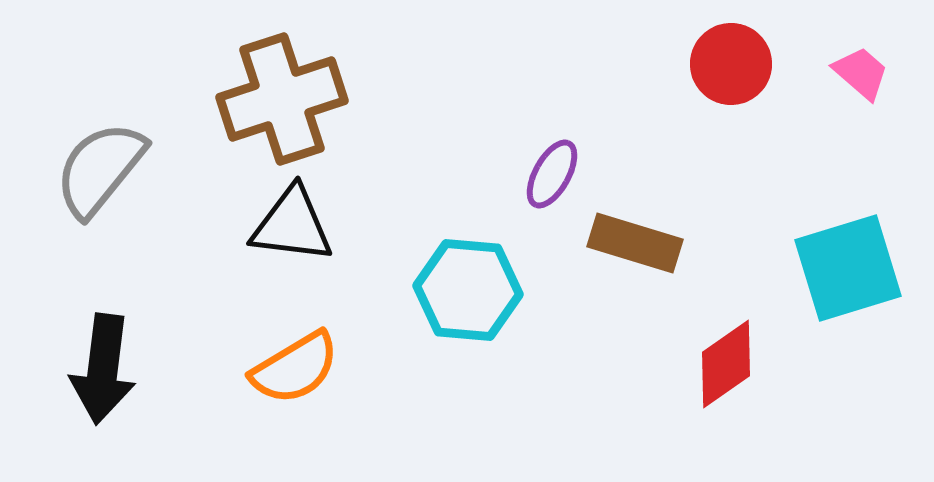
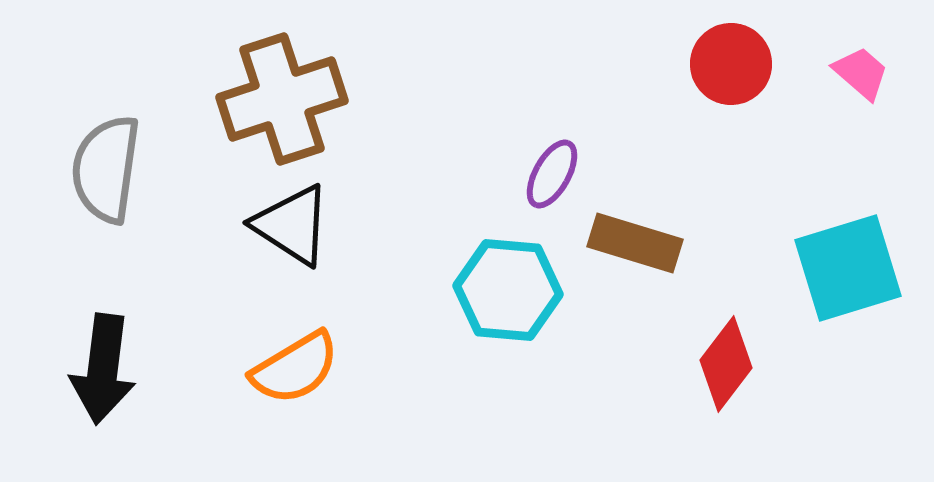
gray semicircle: moved 6 px right; rotated 31 degrees counterclockwise
black triangle: rotated 26 degrees clockwise
cyan hexagon: moved 40 px right
red diamond: rotated 18 degrees counterclockwise
